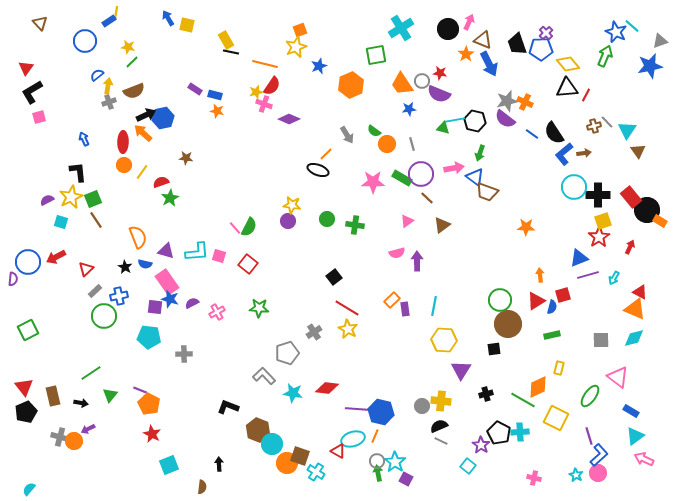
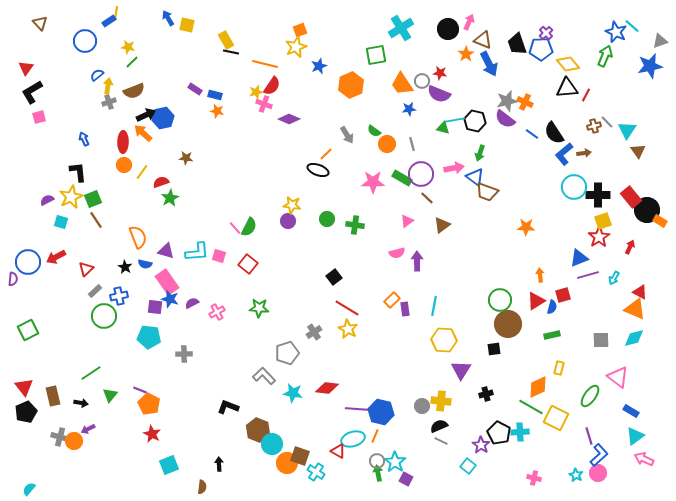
green line at (523, 400): moved 8 px right, 7 px down
